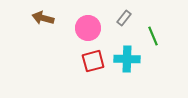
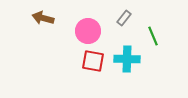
pink circle: moved 3 px down
red square: rotated 25 degrees clockwise
